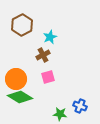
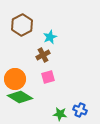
orange circle: moved 1 px left
blue cross: moved 4 px down
